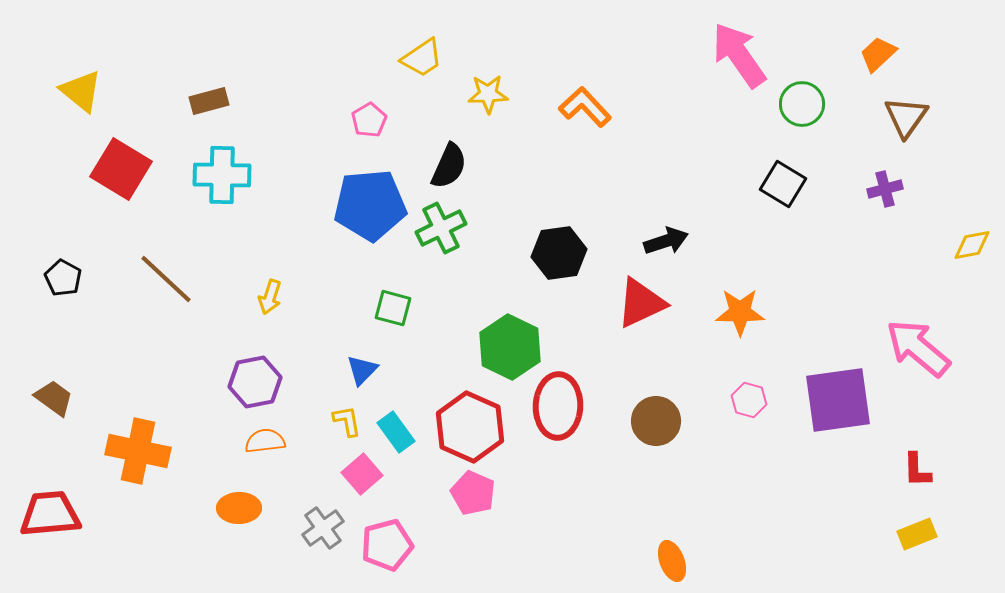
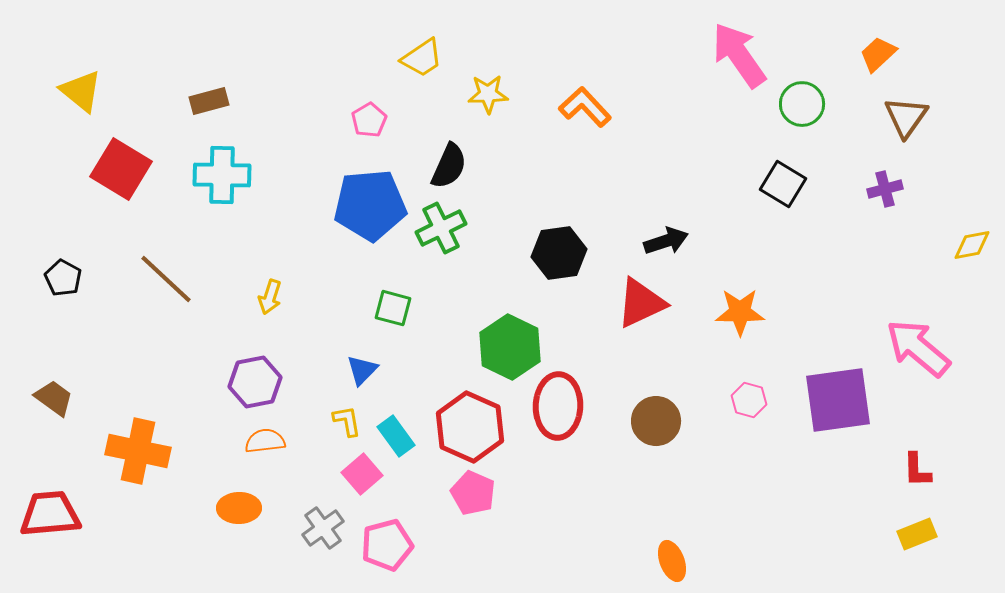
cyan rectangle at (396, 432): moved 4 px down
